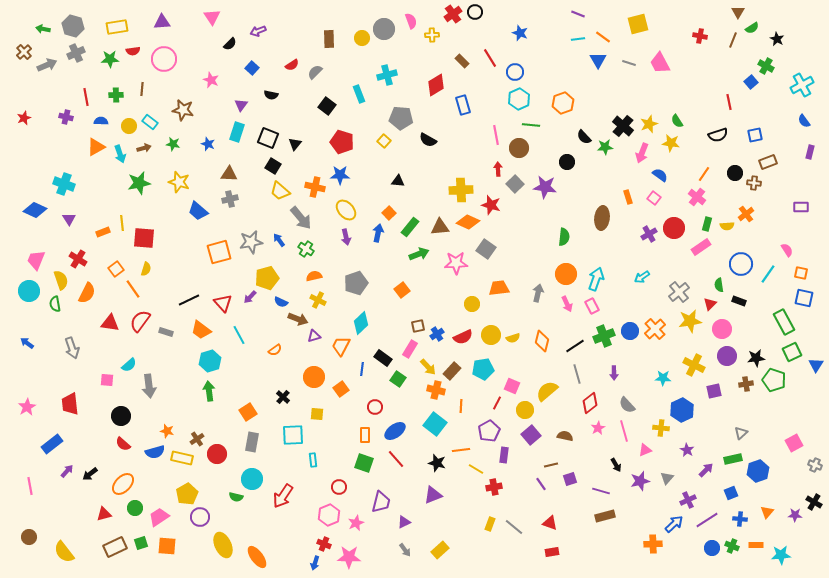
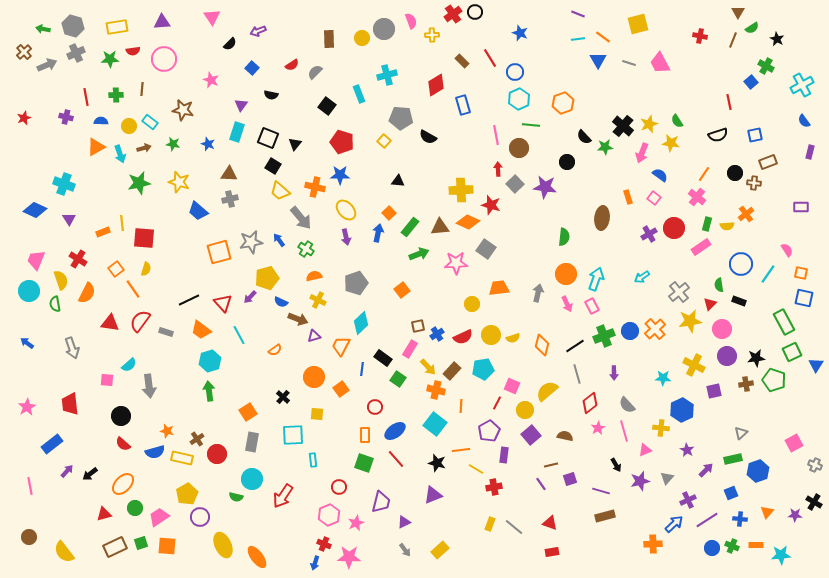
black semicircle at (428, 140): moved 3 px up
orange diamond at (542, 341): moved 4 px down
